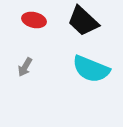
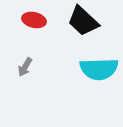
cyan semicircle: moved 8 px right; rotated 24 degrees counterclockwise
